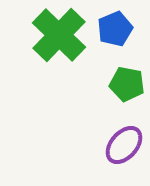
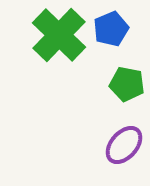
blue pentagon: moved 4 px left
